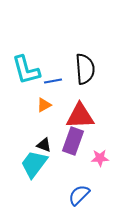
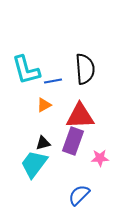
black triangle: moved 1 px left, 2 px up; rotated 35 degrees counterclockwise
